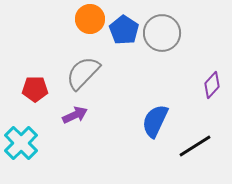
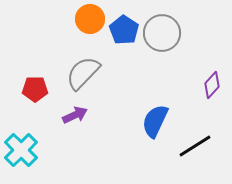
cyan cross: moved 7 px down
